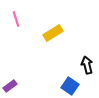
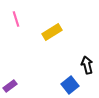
yellow rectangle: moved 1 px left, 1 px up
blue square: moved 1 px up; rotated 18 degrees clockwise
